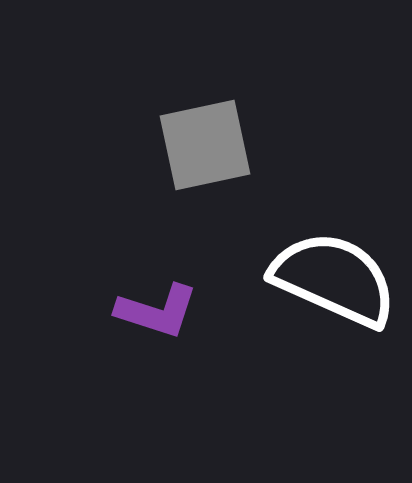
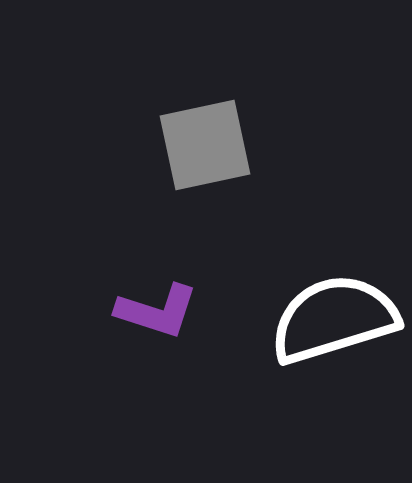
white semicircle: moved 40 px down; rotated 41 degrees counterclockwise
